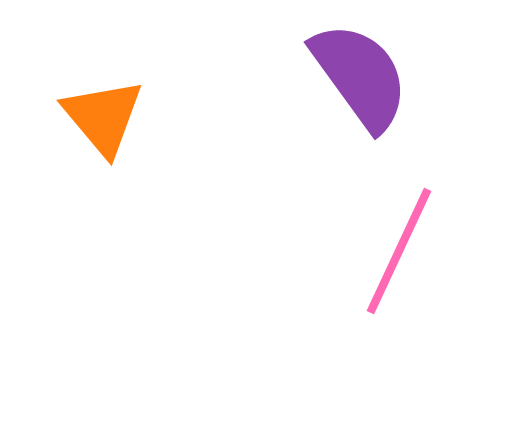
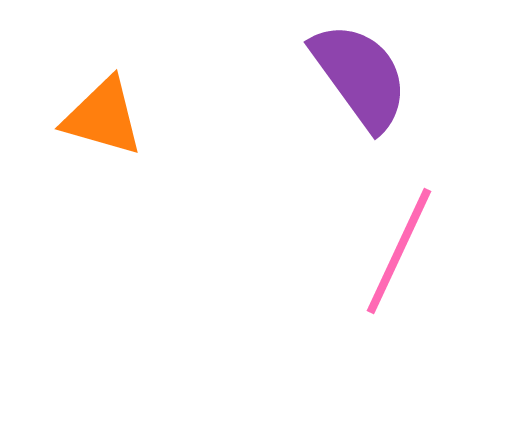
orange triangle: rotated 34 degrees counterclockwise
